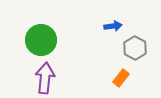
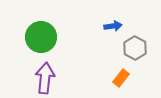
green circle: moved 3 px up
